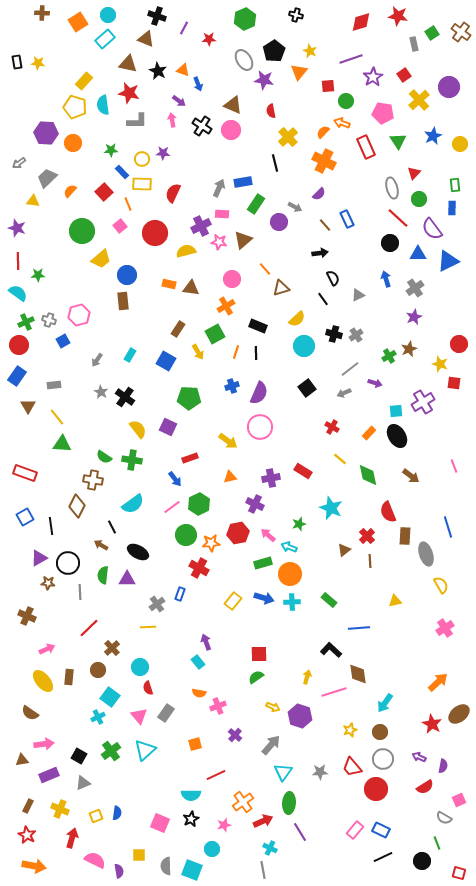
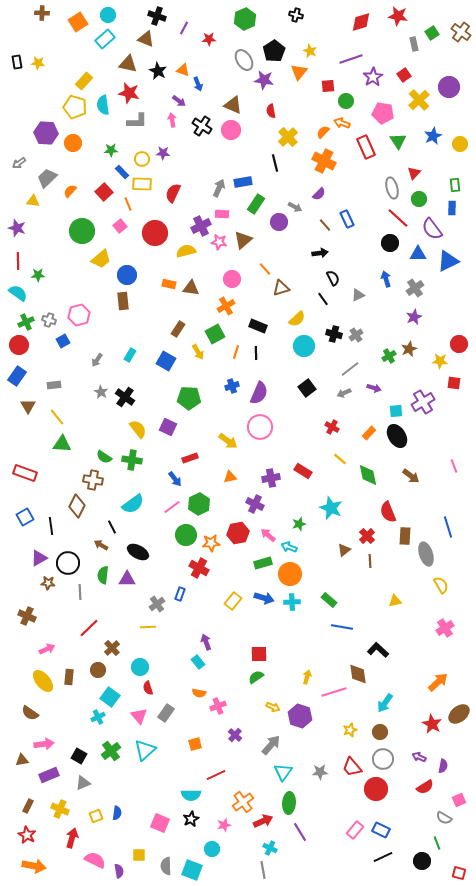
yellow star at (440, 364): moved 3 px up; rotated 14 degrees counterclockwise
purple arrow at (375, 383): moved 1 px left, 5 px down
blue line at (359, 628): moved 17 px left, 1 px up; rotated 15 degrees clockwise
black L-shape at (331, 650): moved 47 px right
